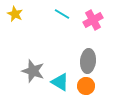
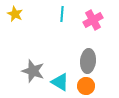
cyan line: rotated 63 degrees clockwise
